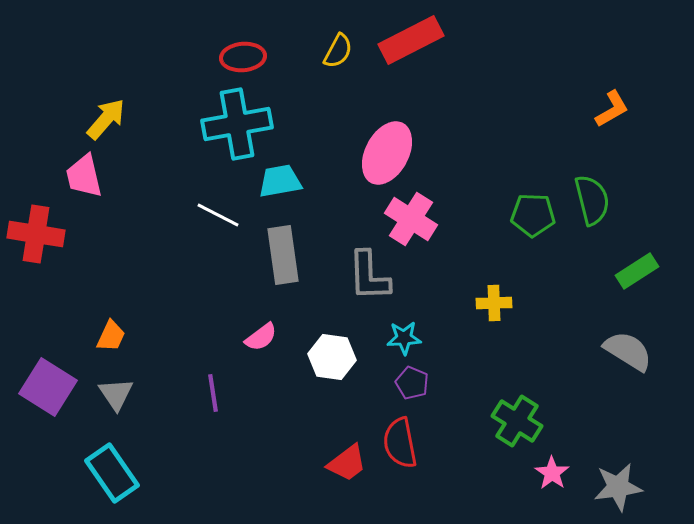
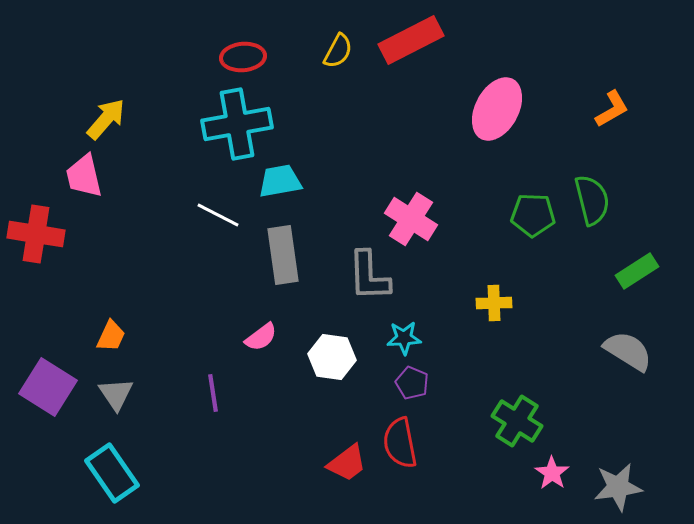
pink ellipse: moved 110 px right, 44 px up
